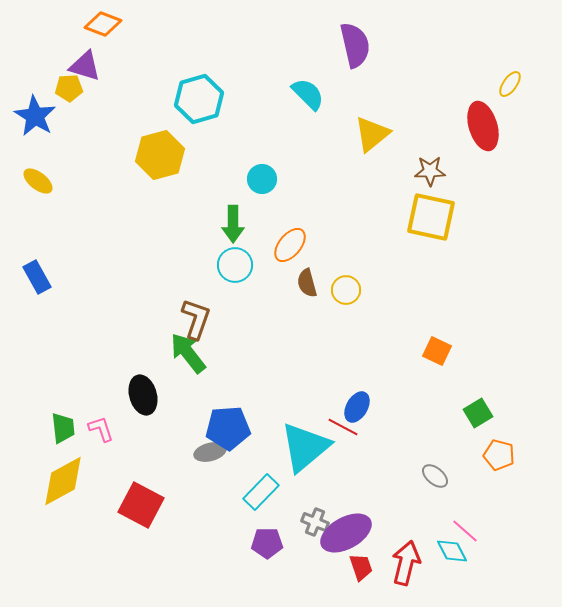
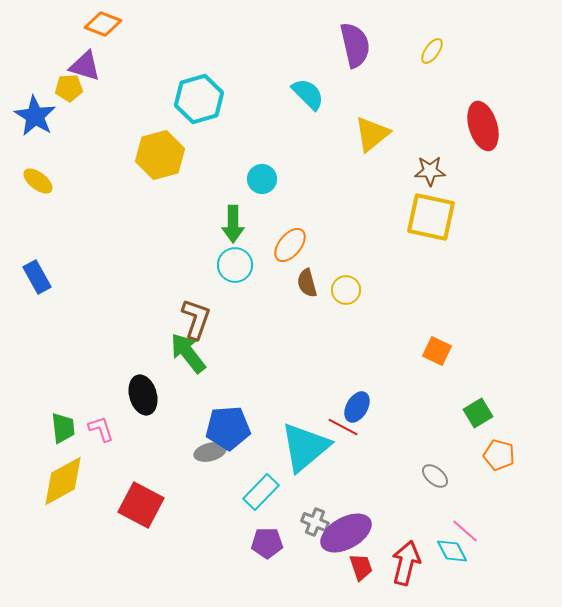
yellow ellipse at (510, 84): moved 78 px left, 33 px up
